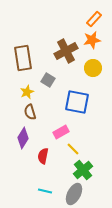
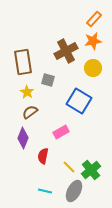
orange star: moved 1 px right, 1 px down
brown rectangle: moved 4 px down
gray square: rotated 16 degrees counterclockwise
yellow star: rotated 16 degrees counterclockwise
blue square: moved 2 px right, 1 px up; rotated 20 degrees clockwise
brown semicircle: rotated 70 degrees clockwise
purple diamond: rotated 10 degrees counterclockwise
yellow line: moved 4 px left, 18 px down
green cross: moved 8 px right
gray ellipse: moved 3 px up
